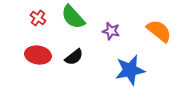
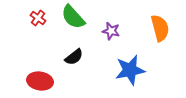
orange semicircle: moved 1 px right, 3 px up; rotated 36 degrees clockwise
red ellipse: moved 2 px right, 26 px down
